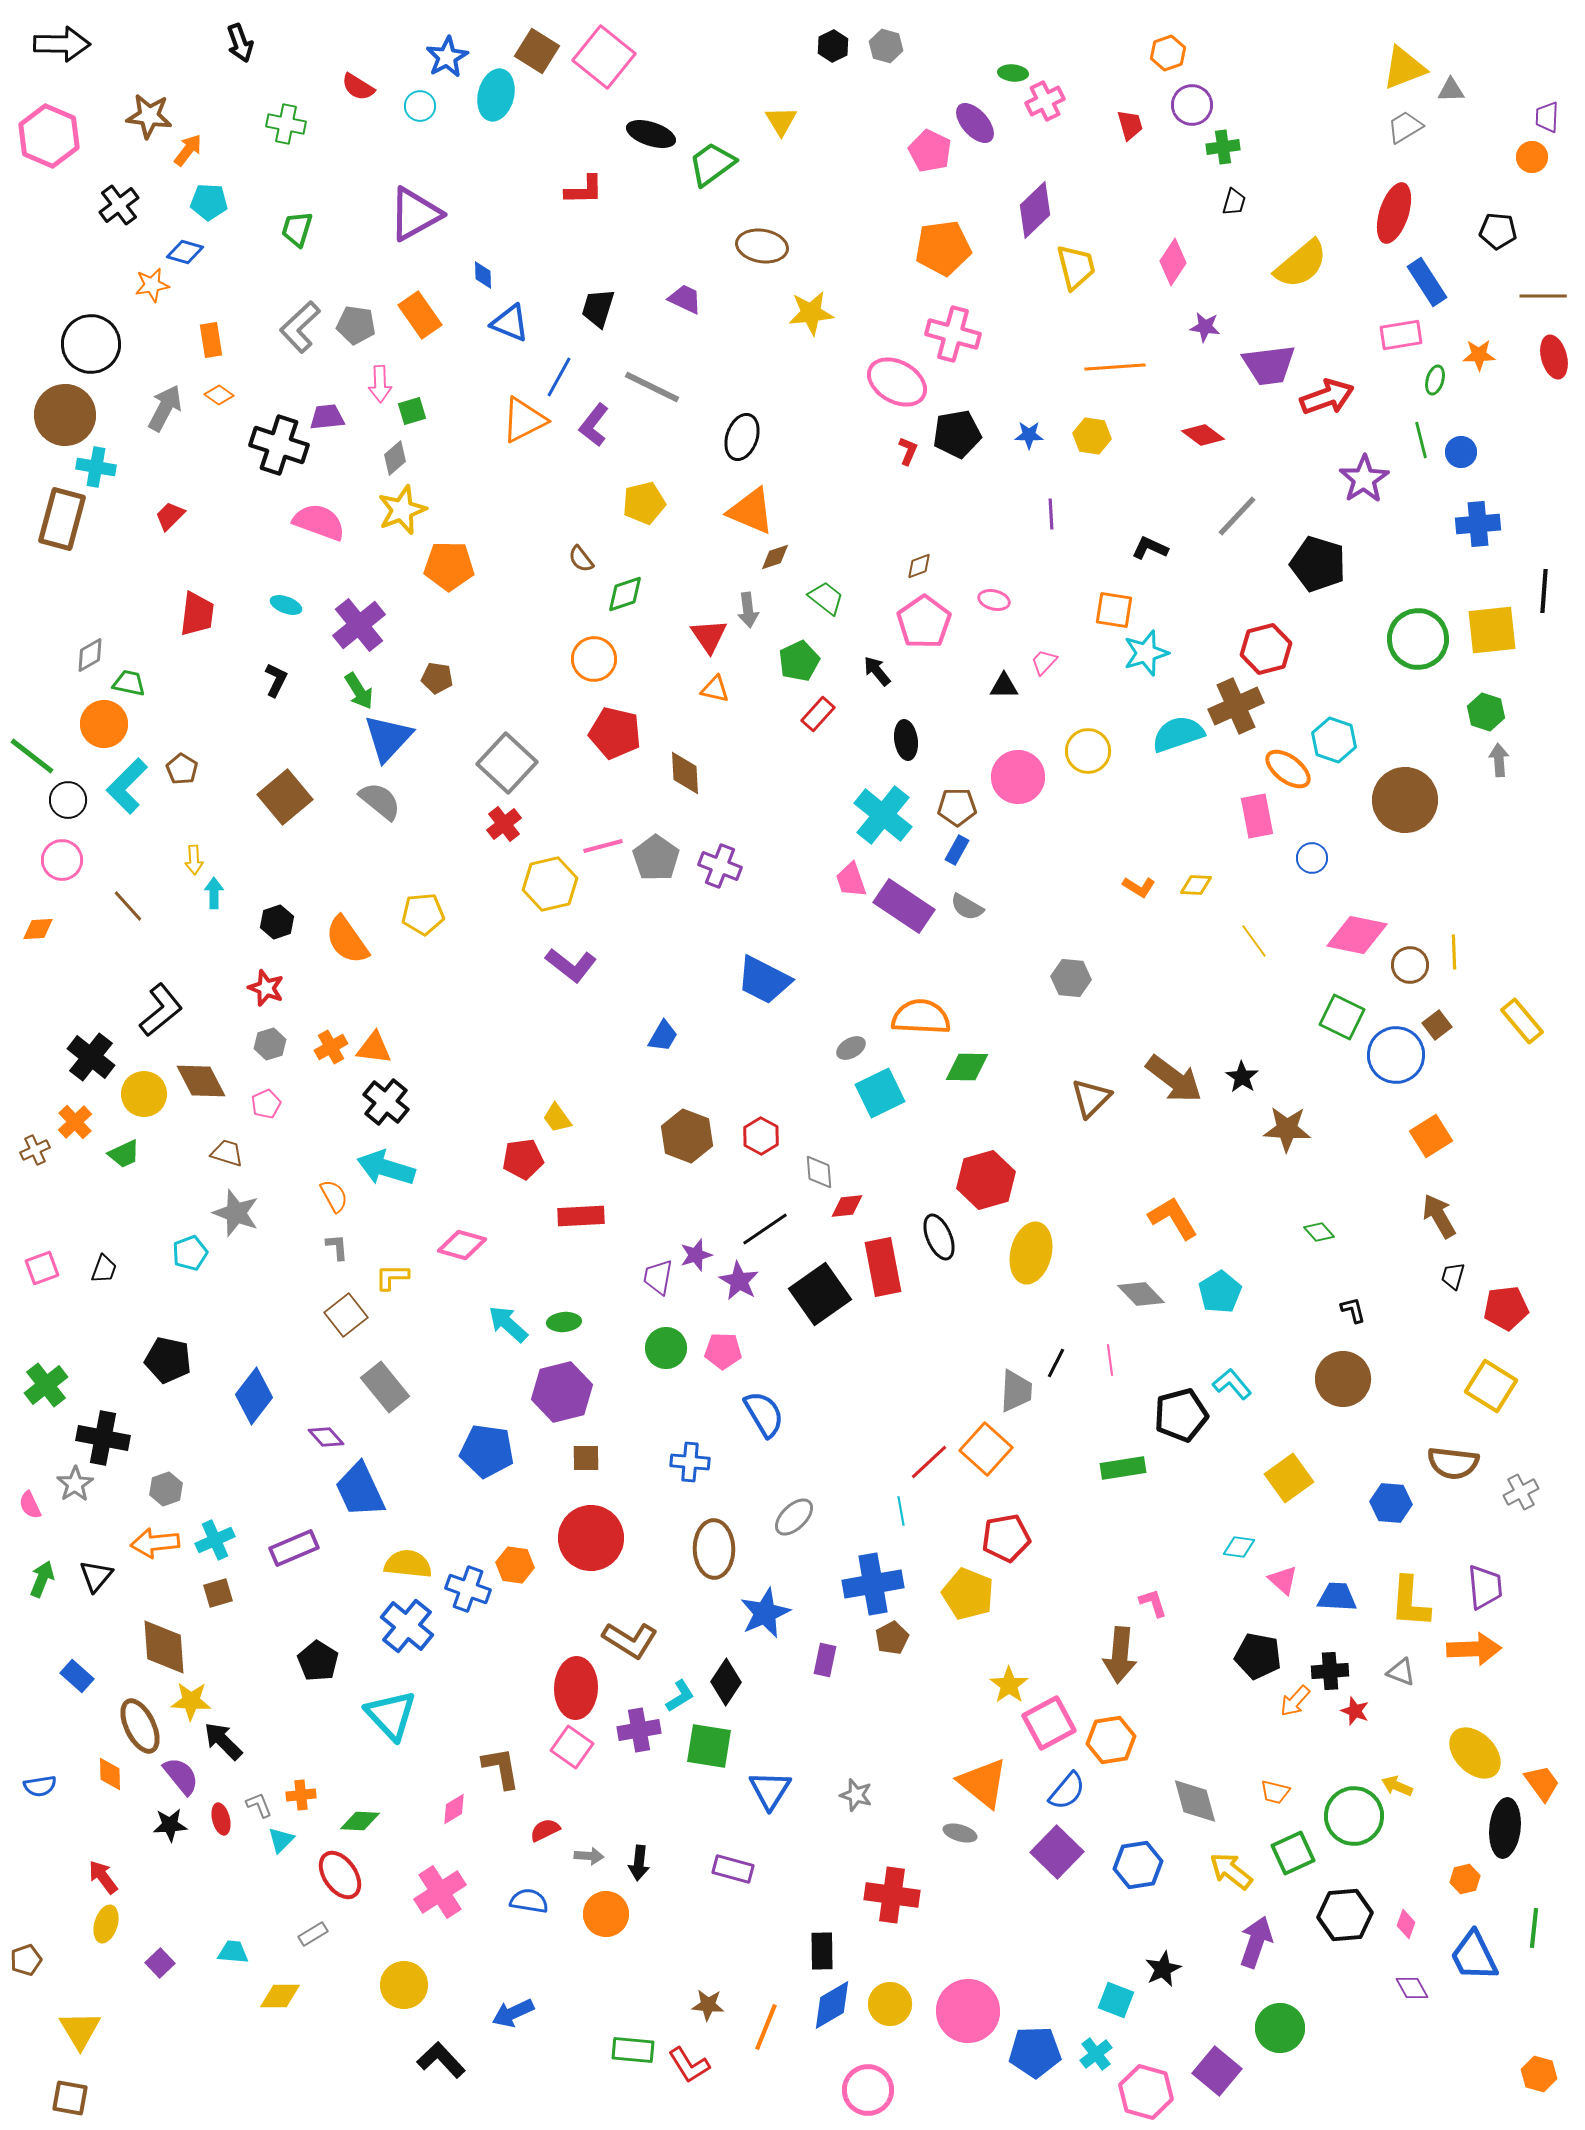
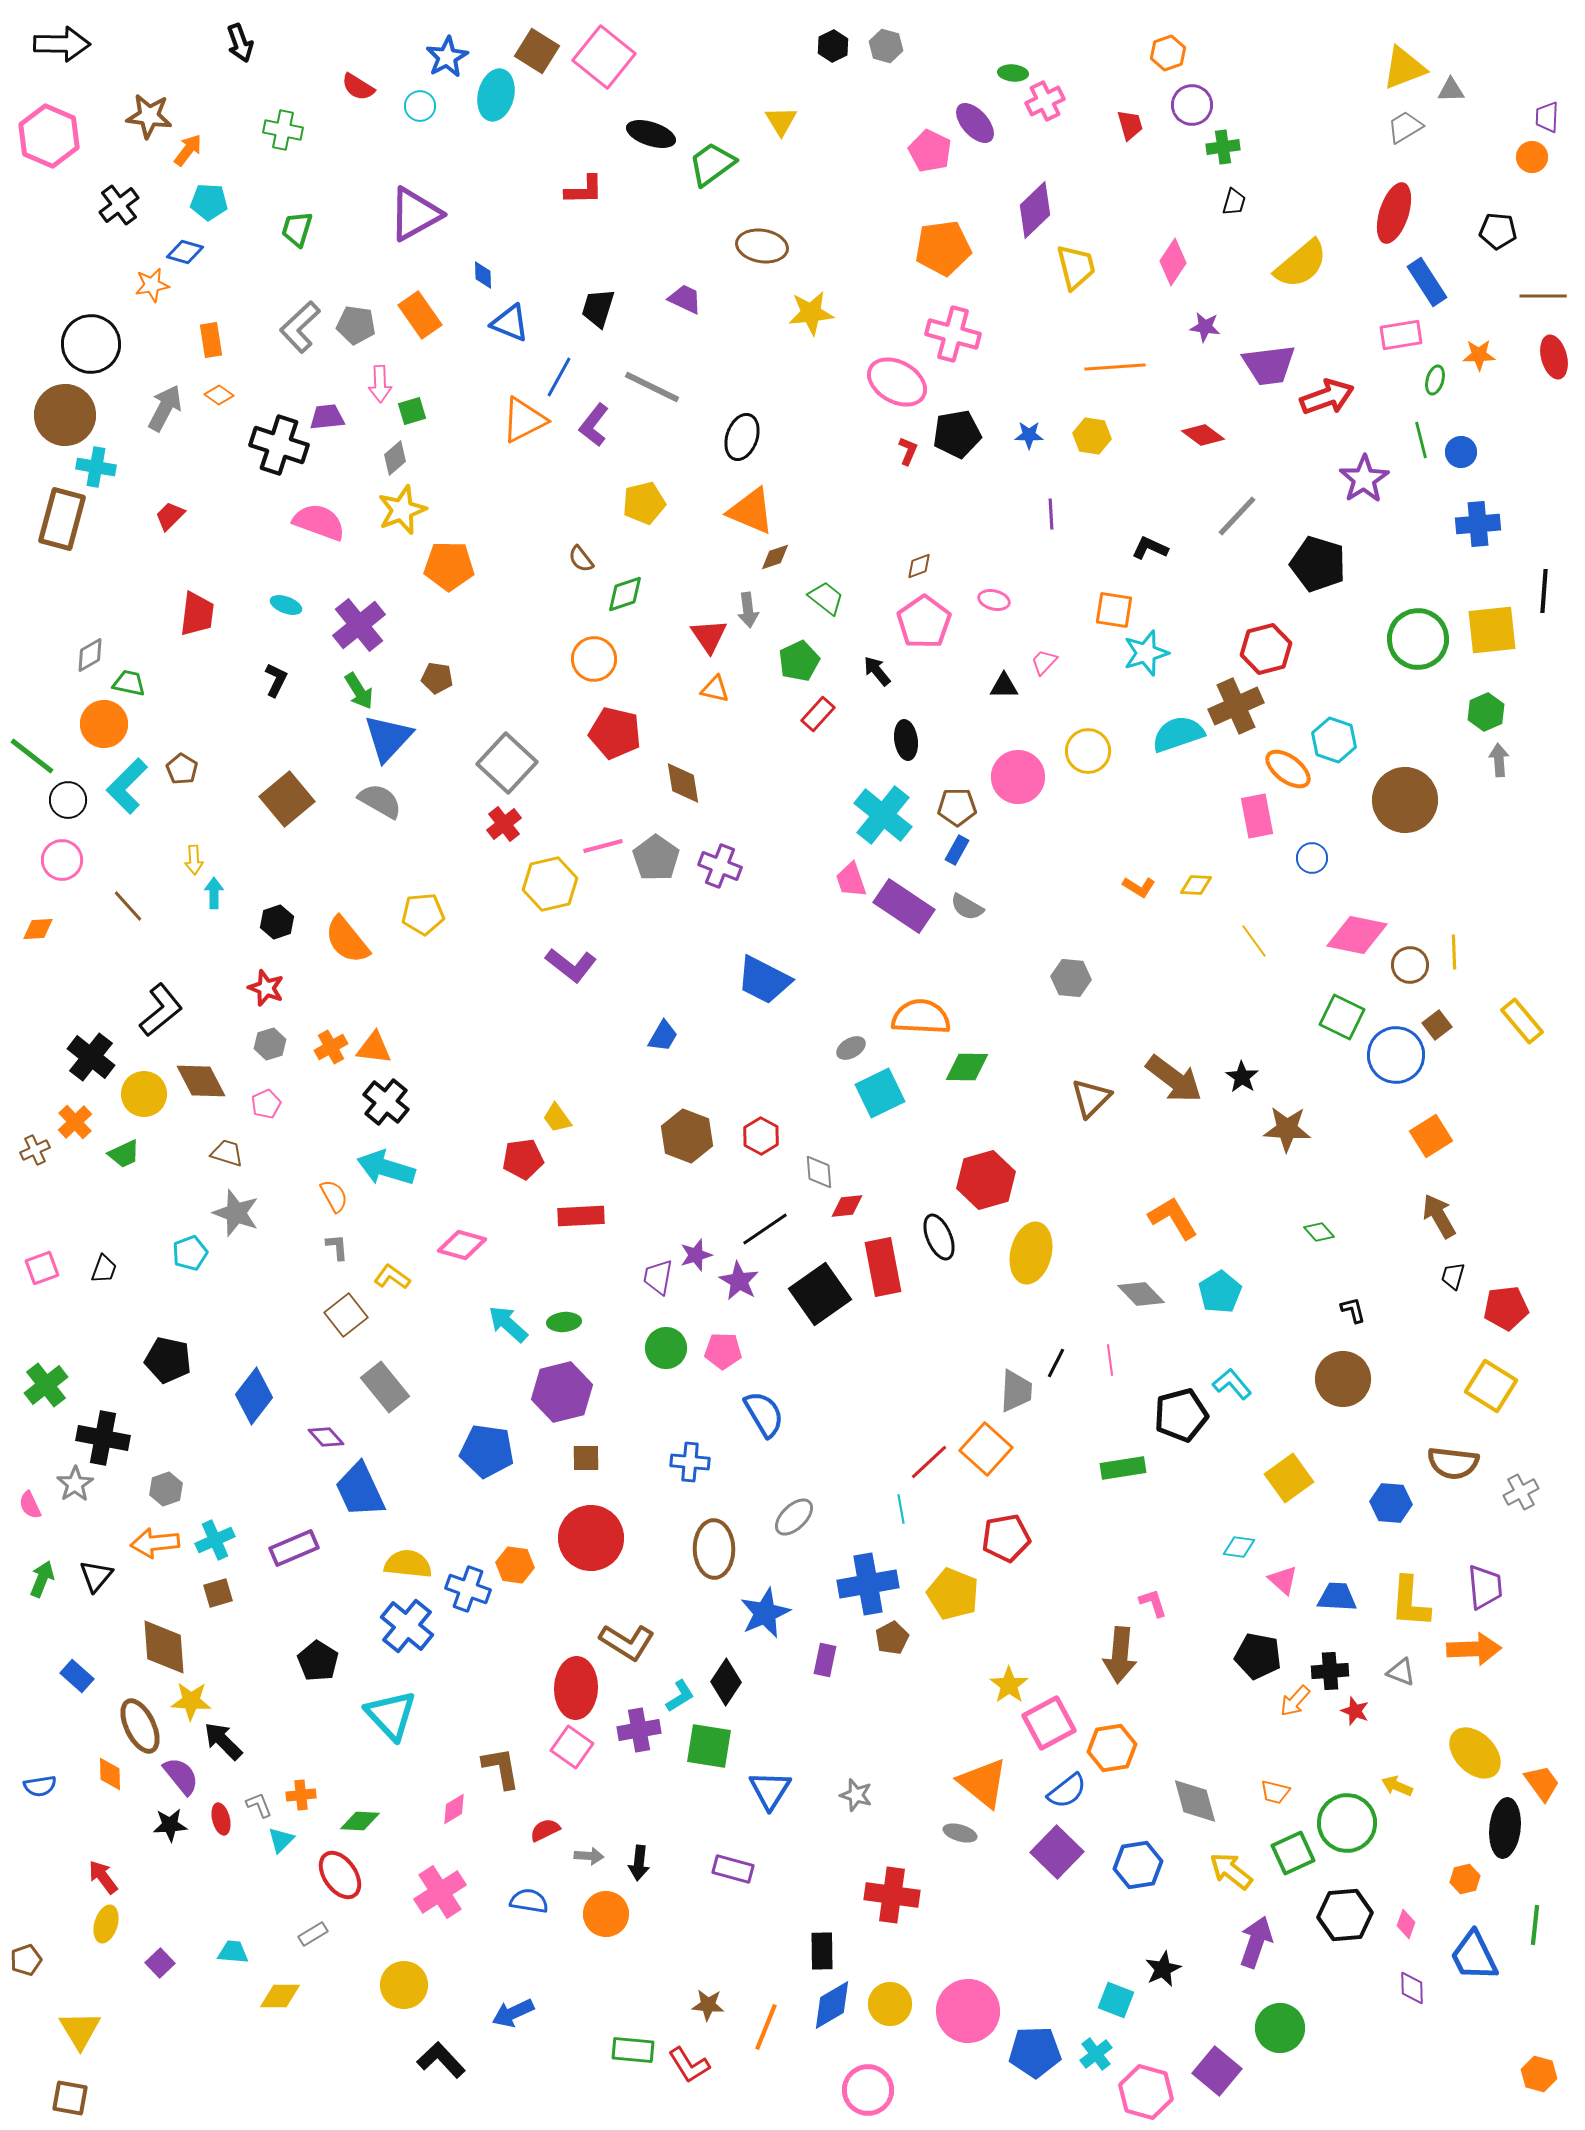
green cross at (286, 124): moved 3 px left, 6 px down
green hexagon at (1486, 712): rotated 18 degrees clockwise
brown diamond at (685, 773): moved 2 px left, 10 px down; rotated 6 degrees counterclockwise
brown square at (285, 797): moved 2 px right, 2 px down
gray semicircle at (380, 801): rotated 9 degrees counterclockwise
orange semicircle at (347, 940): rotated 4 degrees counterclockwise
yellow L-shape at (392, 1277): rotated 36 degrees clockwise
cyan line at (901, 1511): moved 2 px up
blue cross at (873, 1584): moved 5 px left
yellow pentagon at (968, 1594): moved 15 px left
brown L-shape at (630, 1640): moved 3 px left, 2 px down
orange hexagon at (1111, 1740): moved 1 px right, 8 px down
blue semicircle at (1067, 1791): rotated 12 degrees clockwise
green circle at (1354, 1816): moved 7 px left, 7 px down
green line at (1534, 1928): moved 1 px right, 3 px up
purple diamond at (1412, 1988): rotated 28 degrees clockwise
